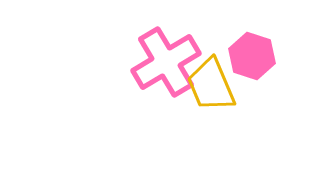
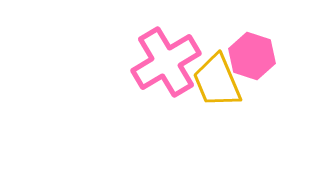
yellow trapezoid: moved 6 px right, 4 px up
